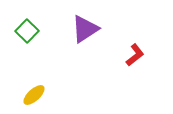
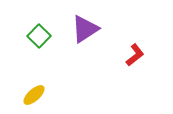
green square: moved 12 px right, 5 px down
